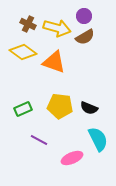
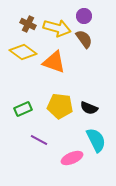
brown semicircle: moved 1 px left, 2 px down; rotated 96 degrees counterclockwise
cyan semicircle: moved 2 px left, 1 px down
